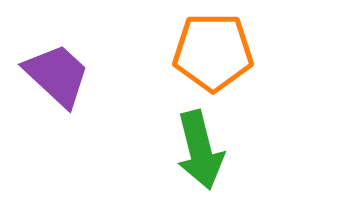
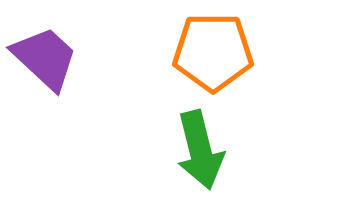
purple trapezoid: moved 12 px left, 17 px up
